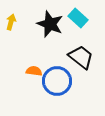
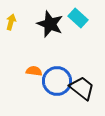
black trapezoid: moved 1 px right, 31 px down
